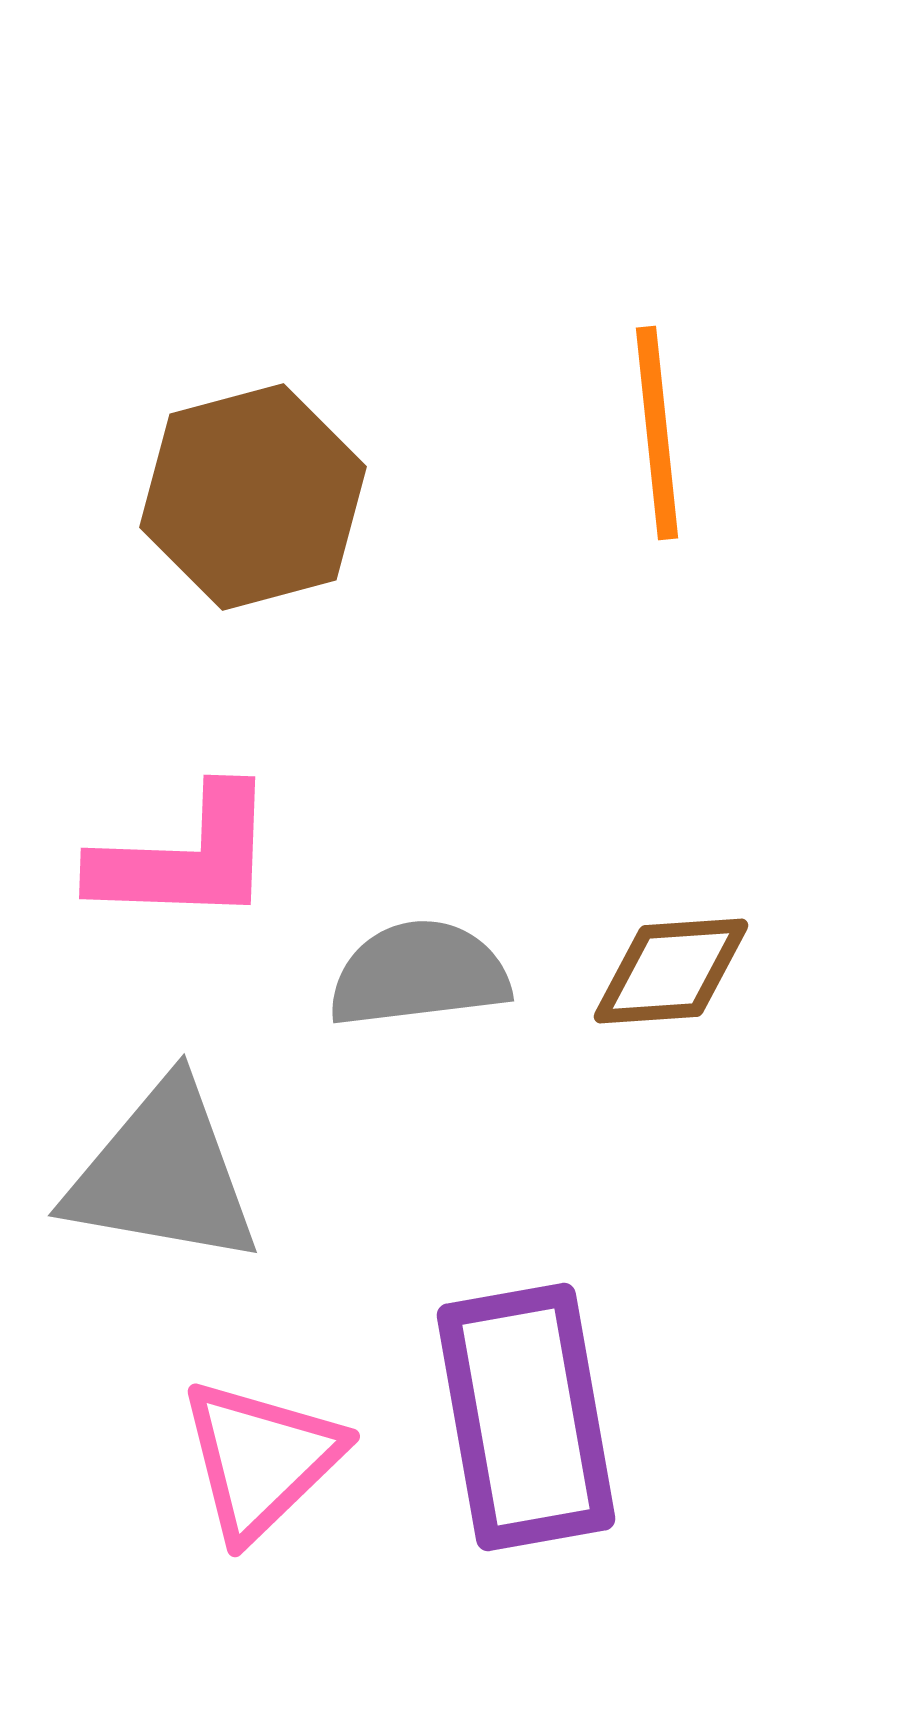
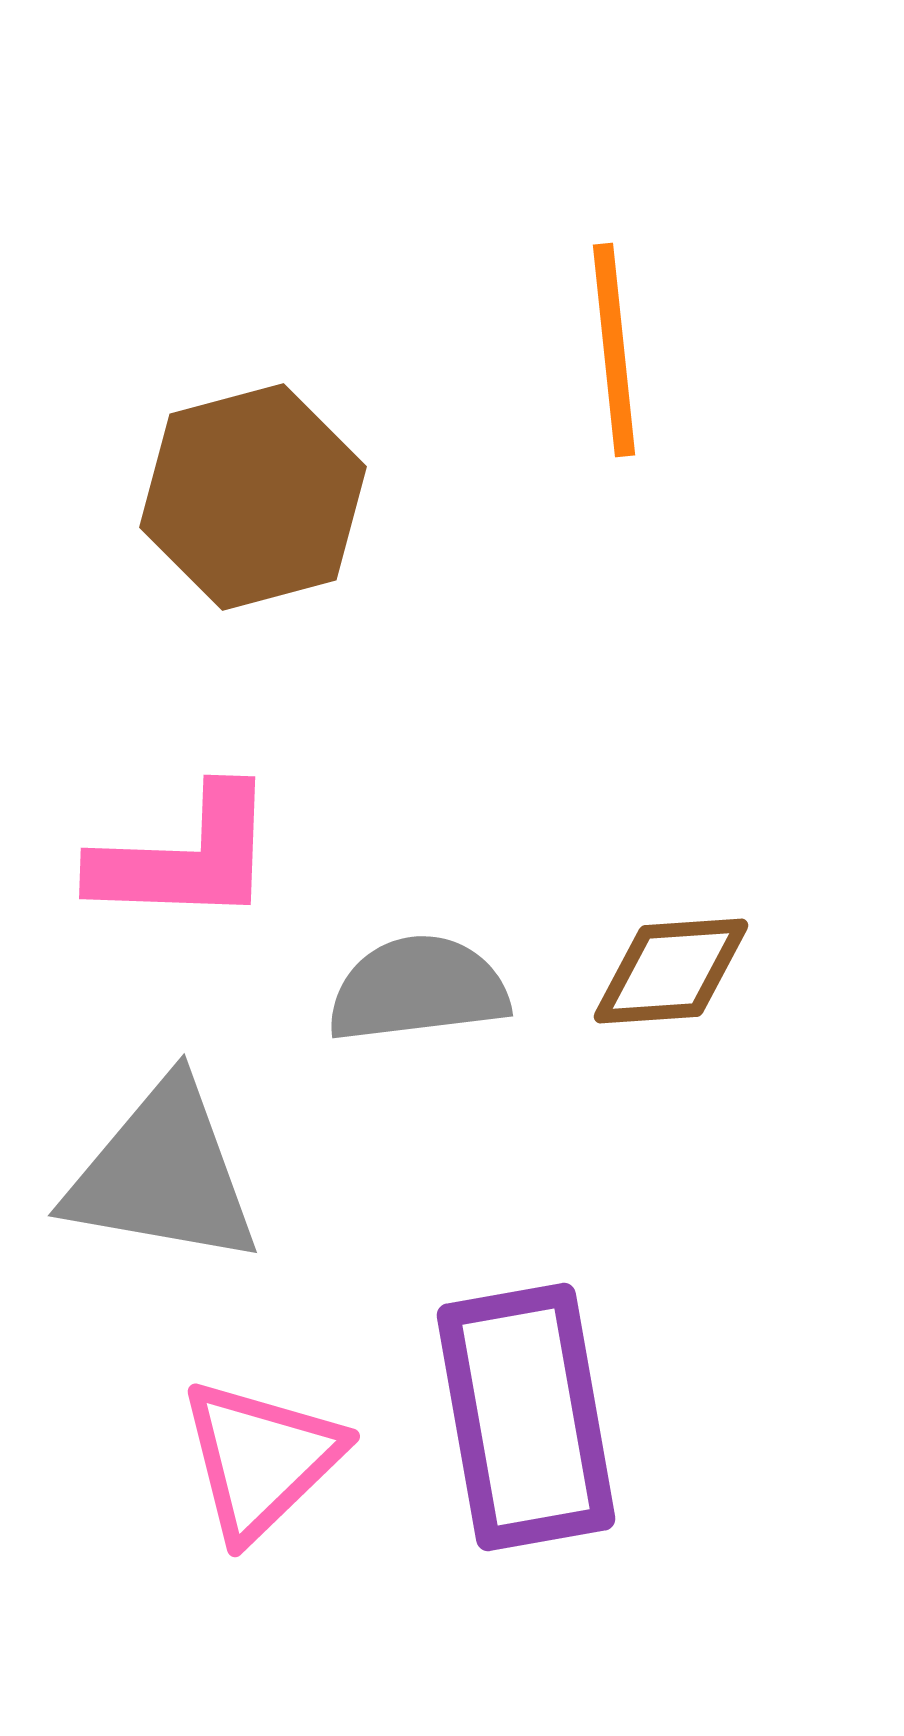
orange line: moved 43 px left, 83 px up
gray semicircle: moved 1 px left, 15 px down
